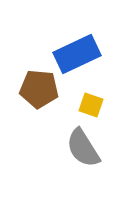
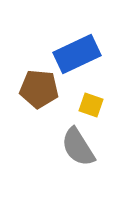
gray semicircle: moved 5 px left, 1 px up
